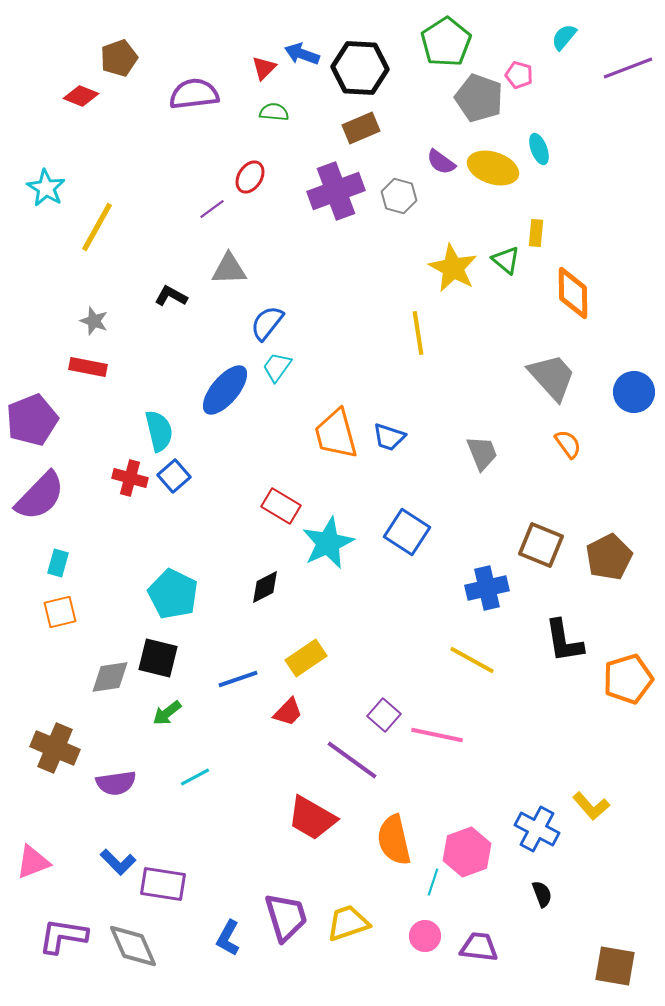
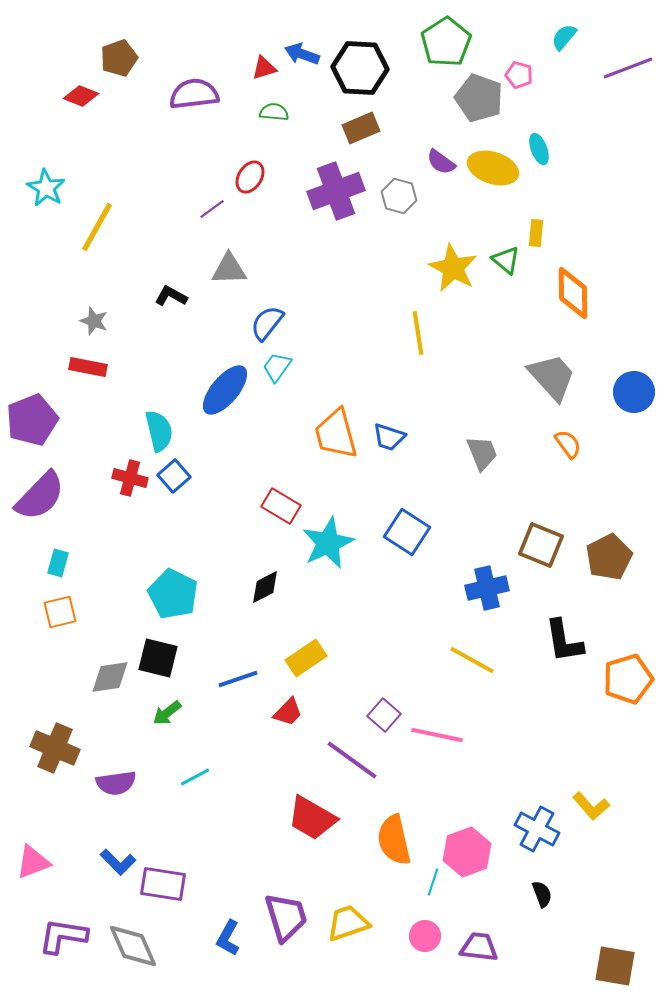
red triangle at (264, 68): rotated 28 degrees clockwise
